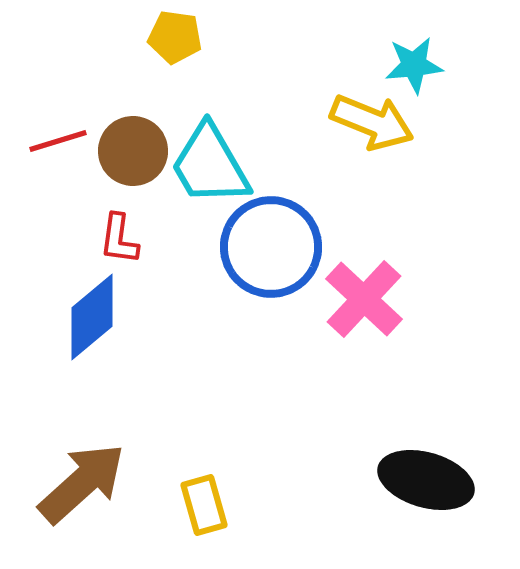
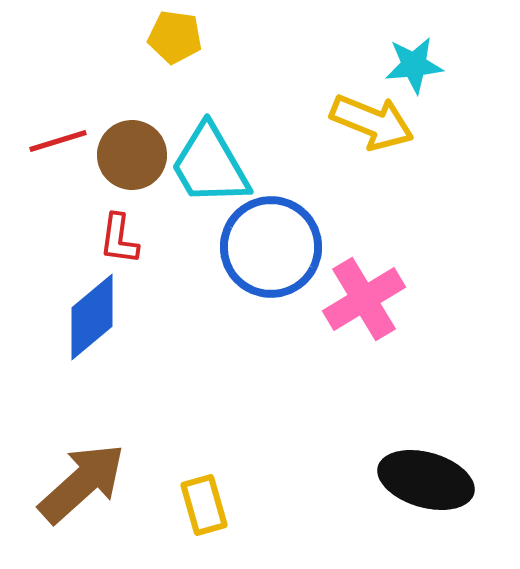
brown circle: moved 1 px left, 4 px down
pink cross: rotated 16 degrees clockwise
